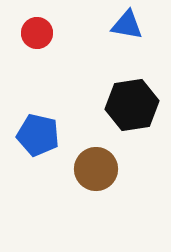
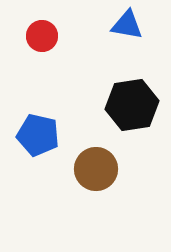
red circle: moved 5 px right, 3 px down
